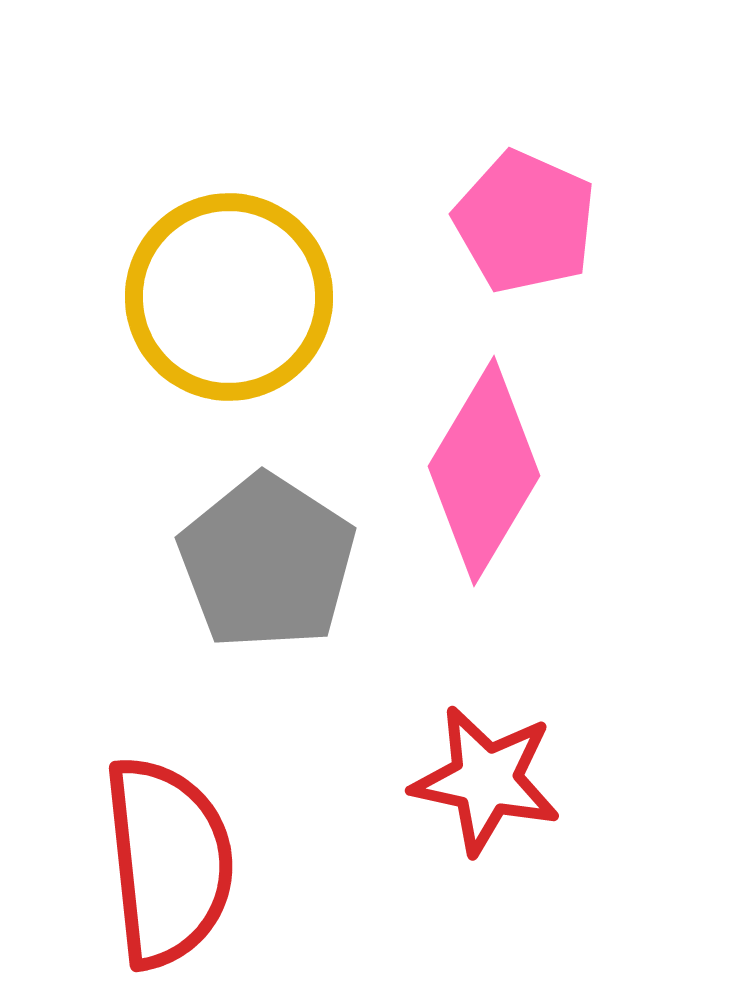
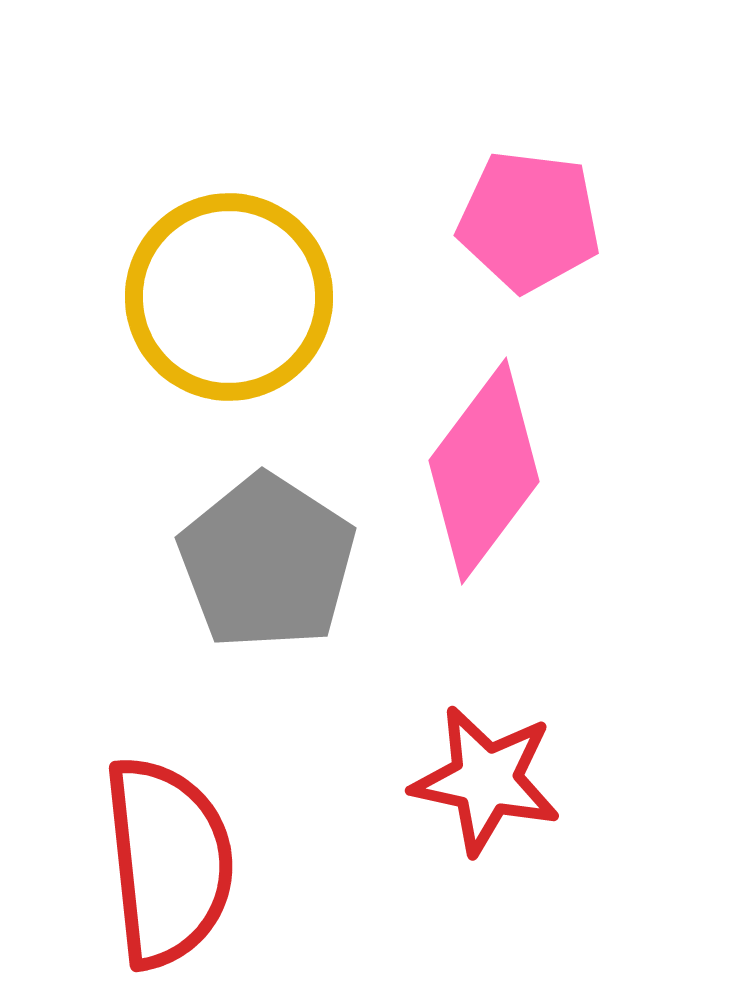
pink pentagon: moved 4 px right, 1 px up; rotated 17 degrees counterclockwise
pink diamond: rotated 6 degrees clockwise
